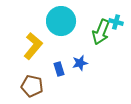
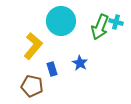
green arrow: moved 1 px left, 5 px up
blue star: rotated 28 degrees counterclockwise
blue rectangle: moved 7 px left
